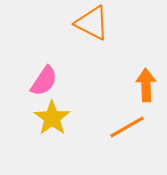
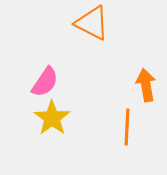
pink semicircle: moved 1 px right, 1 px down
orange arrow: rotated 8 degrees counterclockwise
orange line: rotated 57 degrees counterclockwise
